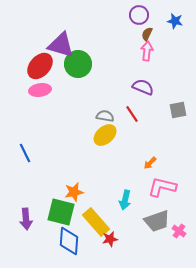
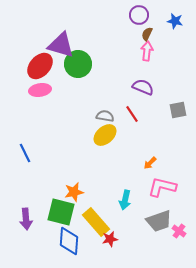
gray trapezoid: moved 2 px right
